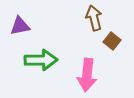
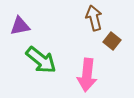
green arrow: rotated 40 degrees clockwise
